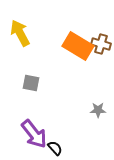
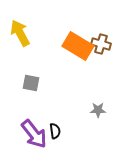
black semicircle: moved 17 px up; rotated 35 degrees clockwise
